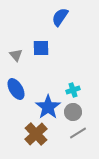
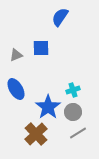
gray triangle: rotated 48 degrees clockwise
